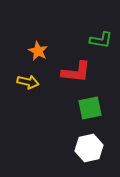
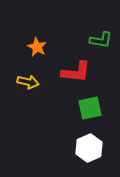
orange star: moved 1 px left, 4 px up
white hexagon: rotated 12 degrees counterclockwise
